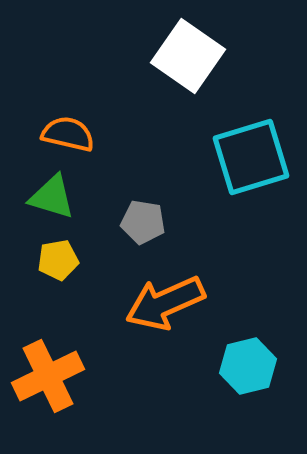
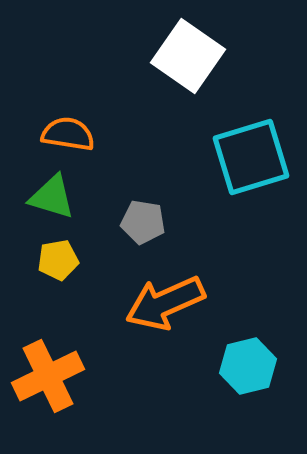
orange semicircle: rotated 4 degrees counterclockwise
